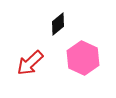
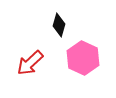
black diamond: moved 1 px right, 1 px down; rotated 35 degrees counterclockwise
